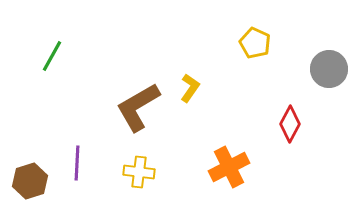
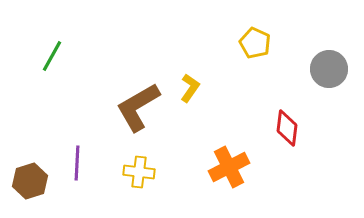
red diamond: moved 3 px left, 4 px down; rotated 21 degrees counterclockwise
